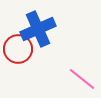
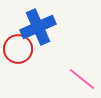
blue cross: moved 2 px up
